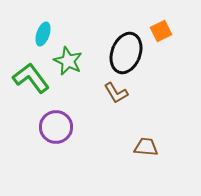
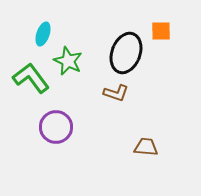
orange square: rotated 25 degrees clockwise
brown L-shape: rotated 40 degrees counterclockwise
